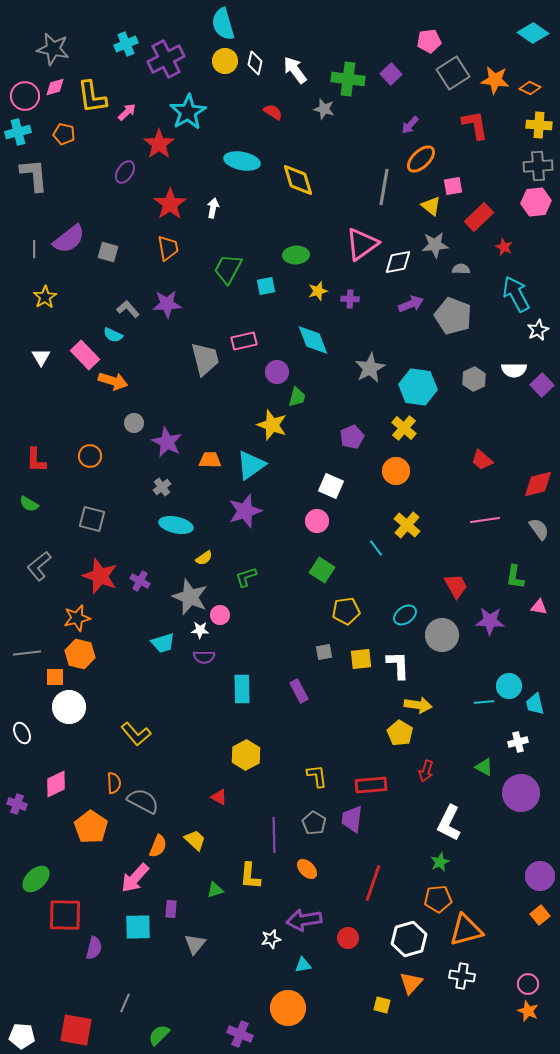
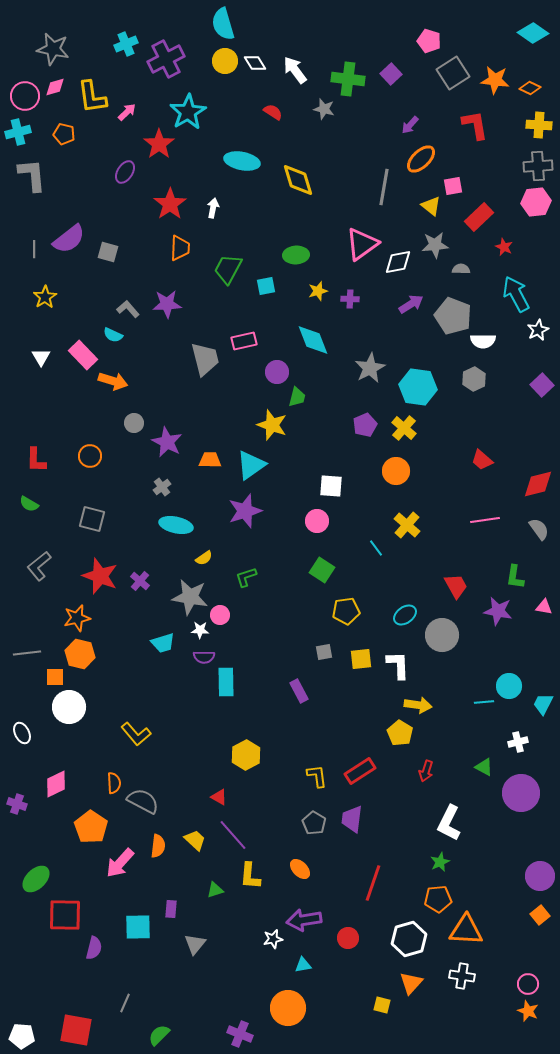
pink pentagon at (429, 41): rotated 25 degrees clockwise
white diamond at (255, 63): rotated 45 degrees counterclockwise
gray L-shape at (34, 175): moved 2 px left
orange trapezoid at (168, 248): moved 12 px right; rotated 12 degrees clockwise
purple arrow at (411, 304): rotated 10 degrees counterclockwise
pink rectangle at (85, 355): moved 2 px left
white semicircle at (514, 370): moved 31 px left, 29 px up
purple pentagon at (352, 437): moved 13 px right, 12 px up
white square at (331, 486): rotated 20 degrees counterclockwise
purple cross at (140, 581): rotated 12 degrees clockwise
gray star at (190, 597): rotated 12 degrees counterclockwise
pink triangle at (539, 607): moved 5 px right
purple star at (490, 621): moved 8 px right, 10 px up; rotated 8 degrees clockwise
cyan rectangle at (242, 689): moved 16 px left, 7 px up
cyan trapezoid at (535, 704): moved 8 px right; rotated 40 degrees clockwise
red rectangle at (371, 785): moved 11 px left, 14 px up; rotated 28 degrees counterclockwise
purple line at (274, 835): moved 41 px left; rotated 40 degrees counterclockwise
orange semicircle at (158, 846): rotated 15 degrees counterclockwise
orange ellipse at (307, 869): moved 7 px left
pink arrow at (135, 878): moved 15 px left, 15 px up
orange triangle at (466, 930): rotated 18 degrees clockwise
white star at (271, 939): moved 2 px right
